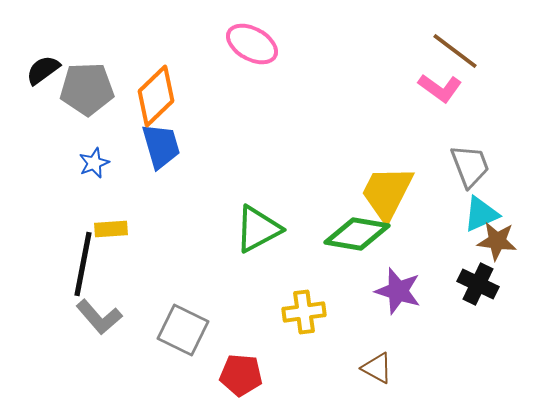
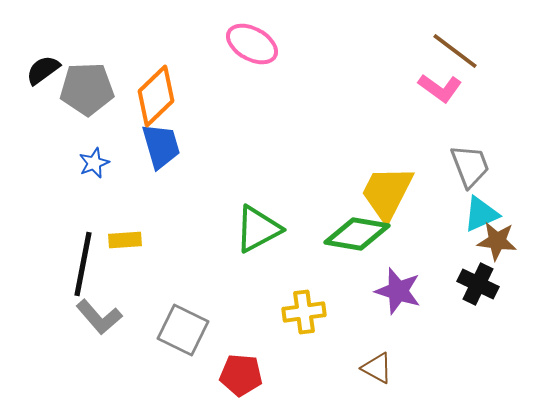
yellow rectangle: moved 14 px right, 11 px down
